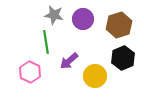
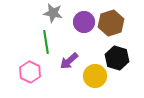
gray star: moved 1 px left, 2 px up
purple circle: moved 1 px right, 3 px down
brown hexagon: moved 8 px left, 2 px up
black hexagon: moved 6 px left; rotated 20 degrees counterclockwise
